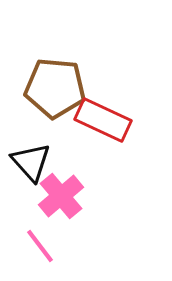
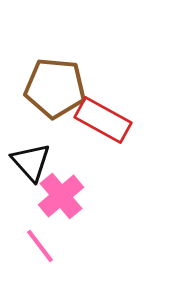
red rectangle: rotated 4 degrees clockwise
